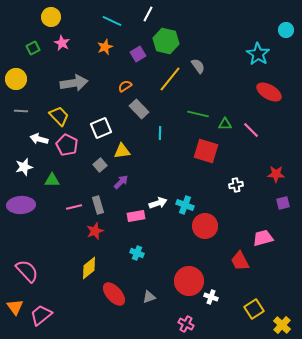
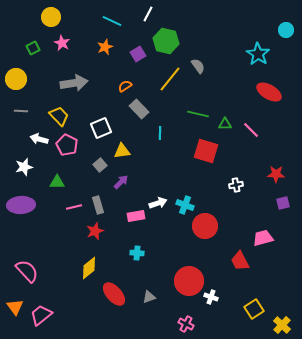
green triangle at (52, 180): moved 5 px right, 2 px down
cyan cross at (137, 253): rotated 16 degrees counterclockwise
